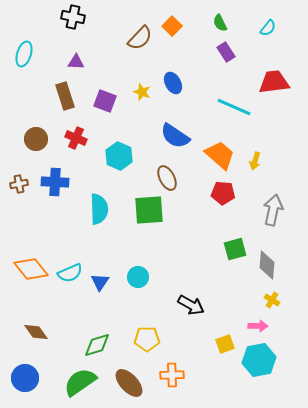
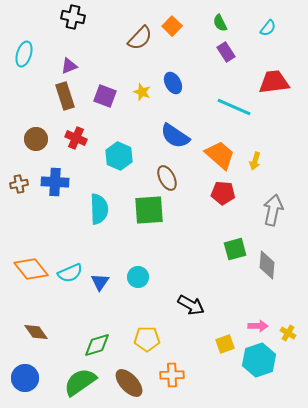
purple triangle at (76, 62): moved 7 px left, 4 px down; rotated 24 degrees counterclockwise
purple square at (105, 101): moved 5 px up
yellow cross at (272, 300): moved 16 px right, 33 px down
cyan hexagon at (259, 360): rotated 8 degrees counterclockwise
